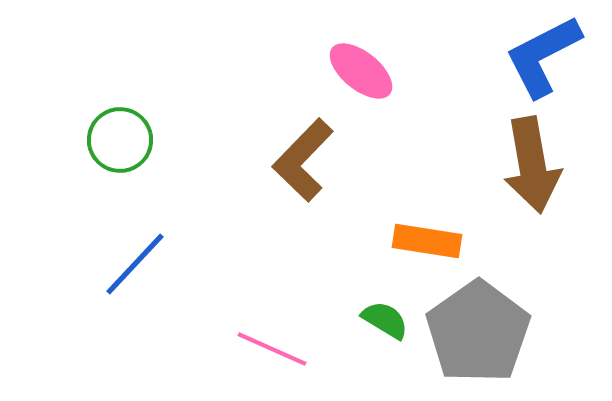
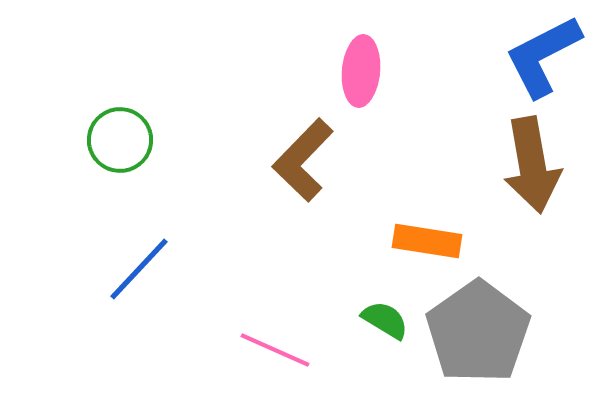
pink ellipse: rotated 56 degrees clockwise
blue line: moved 4 px right, 5 px down
pink line: moved 3 px right, 1 px down
